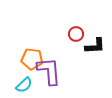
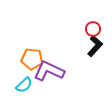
red circle: moved 17 px right, 5 px up
black L-shape: rotated 45 degrees counterclockwise
purple L-shape: rotated 60 degrees counterclockwise
